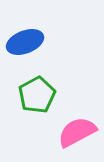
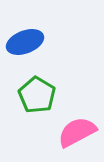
green pentagon: rotated 12 degrees counterclockwise
